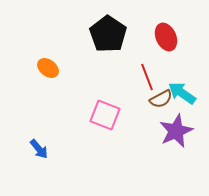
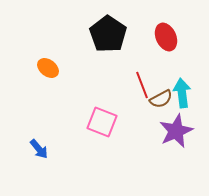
red line: moved 5 px left, 8 px down
cyan arrow: rotated 48 degrees clockwise
pink square: moved 3 px left, 7 px down
